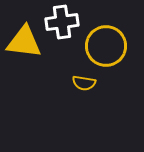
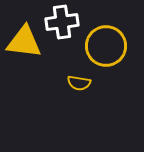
yellow semicircle: moved 5 px left
